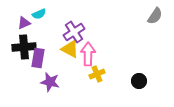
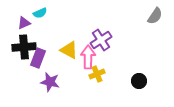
cyan semicircle: moved 1 px right, 1 px up
purple cross: moved 27 px right, 8 px down
yellow triangle: moved 1 px left, 1 px down
pink arrow: moved 3 px down
purple rectangle: rotated 12 degrees clockwise
